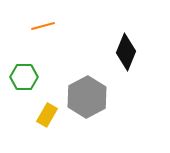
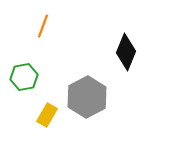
orange line: rotated 55 degrees counterclockwise
green hexagon: rotated 12 degrees counterclockwise
